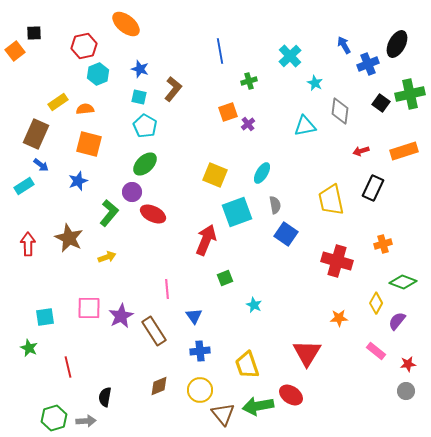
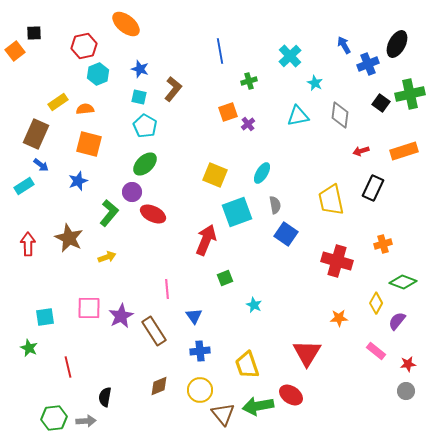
gray diamond at (340, 111): moved 4 px down
cyan triangle at (305, 126): moved 7 px left, 10 px up
green hexagon at (54, 418): rotated 10 degrees clockwise
